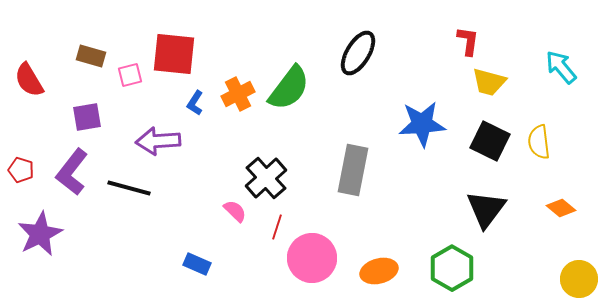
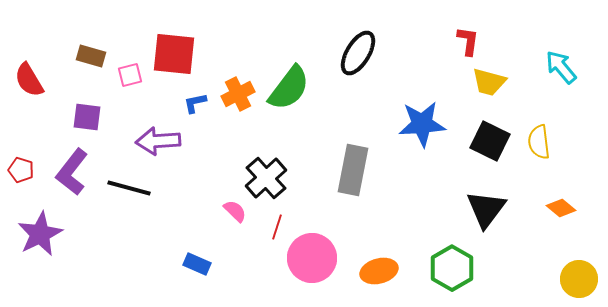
blue L-shape: rotated 45 degrees clockwise
purple square: rotated 16 degrees clockwise
